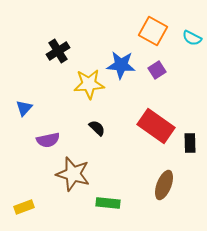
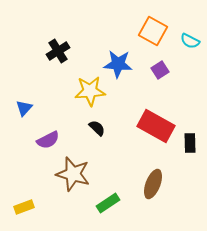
cyan semicircle: moved 2 px left, 3 px down
blue star: moved 3 px left, 1 px up
purple square: moved 3 px right
yellow star: moved 1 px right, 7 px down
red rectangle: rotated 6 degrees counterclockwise
purple semicircle: rotated 15 degrees counterclockwise
brown ellipse: moved 11 px left, 1 px up
green rectangle: rotated 40 degrees counterclockwise
